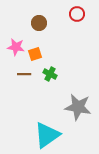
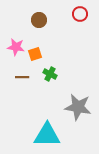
red circle: moved 3 px right
brown circle: moved 3 px up
brown line: moved 2 px left, 3 px down
cyan triangle: rotated 36 degrees clockwise
